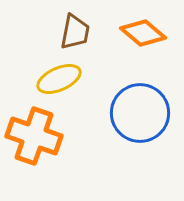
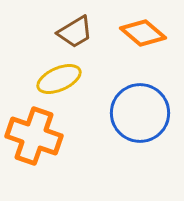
brown trapezoid: rotated 48 degrees clockwise
